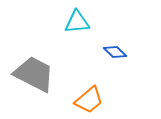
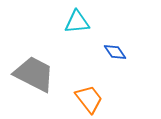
blue diamond: rotated 10 degrees clockwise
orange trapezoid: moved 1 px up; rotated 88 degrees counterclockwise
